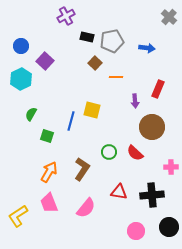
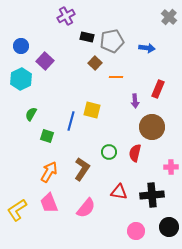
red semicircle: rotated 60 degrees clockwise
yellow L-shape: moved 1 px left, 6 px up
